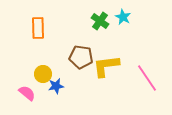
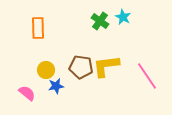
brown pentagon: moved 10 px down
yellow circle: moved 3 px right, 4 px up
pink line: moved 2 px up
